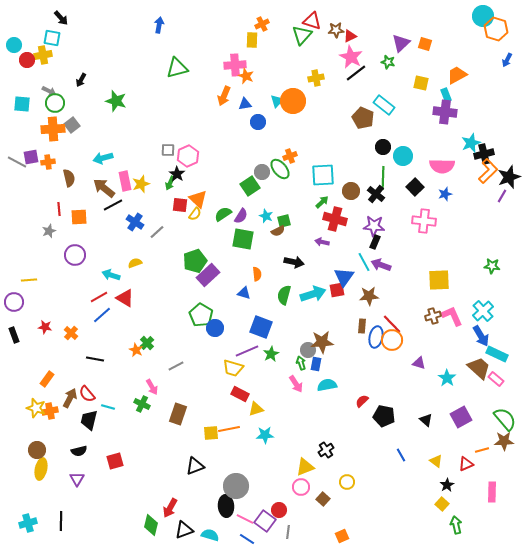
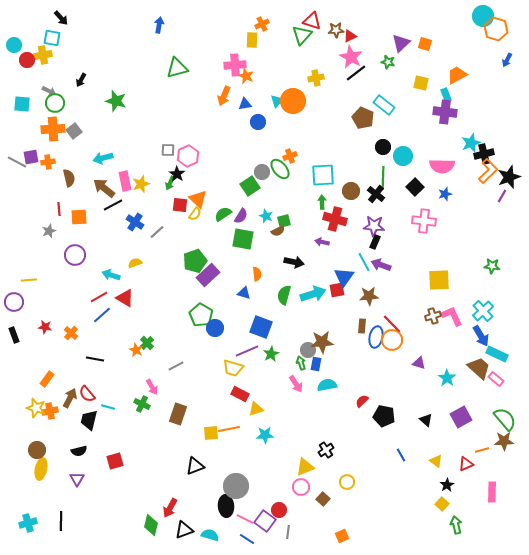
gray square at (72, 125): moved 2 px right, 6 px down
green arrow at (322, 202): rotated 48 degrees counterclockwise
